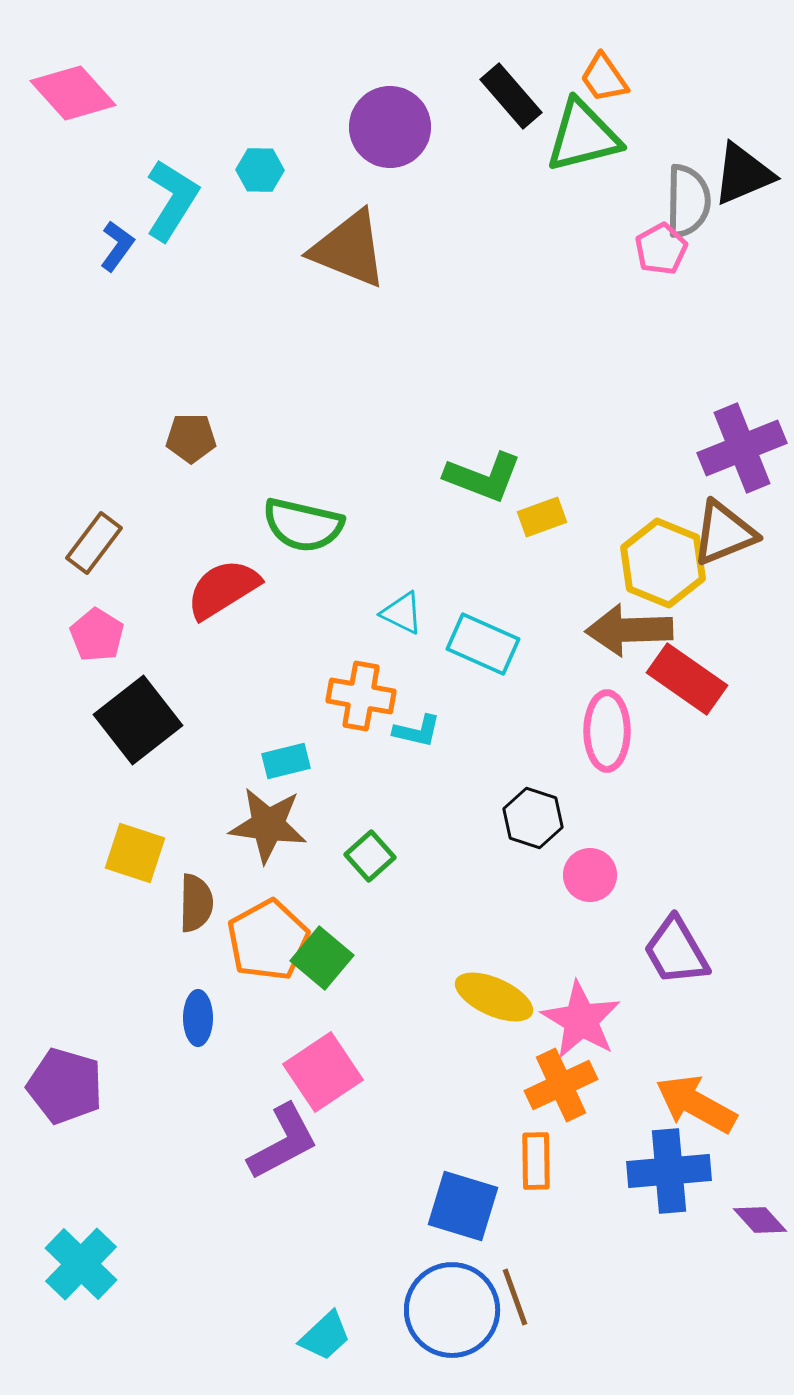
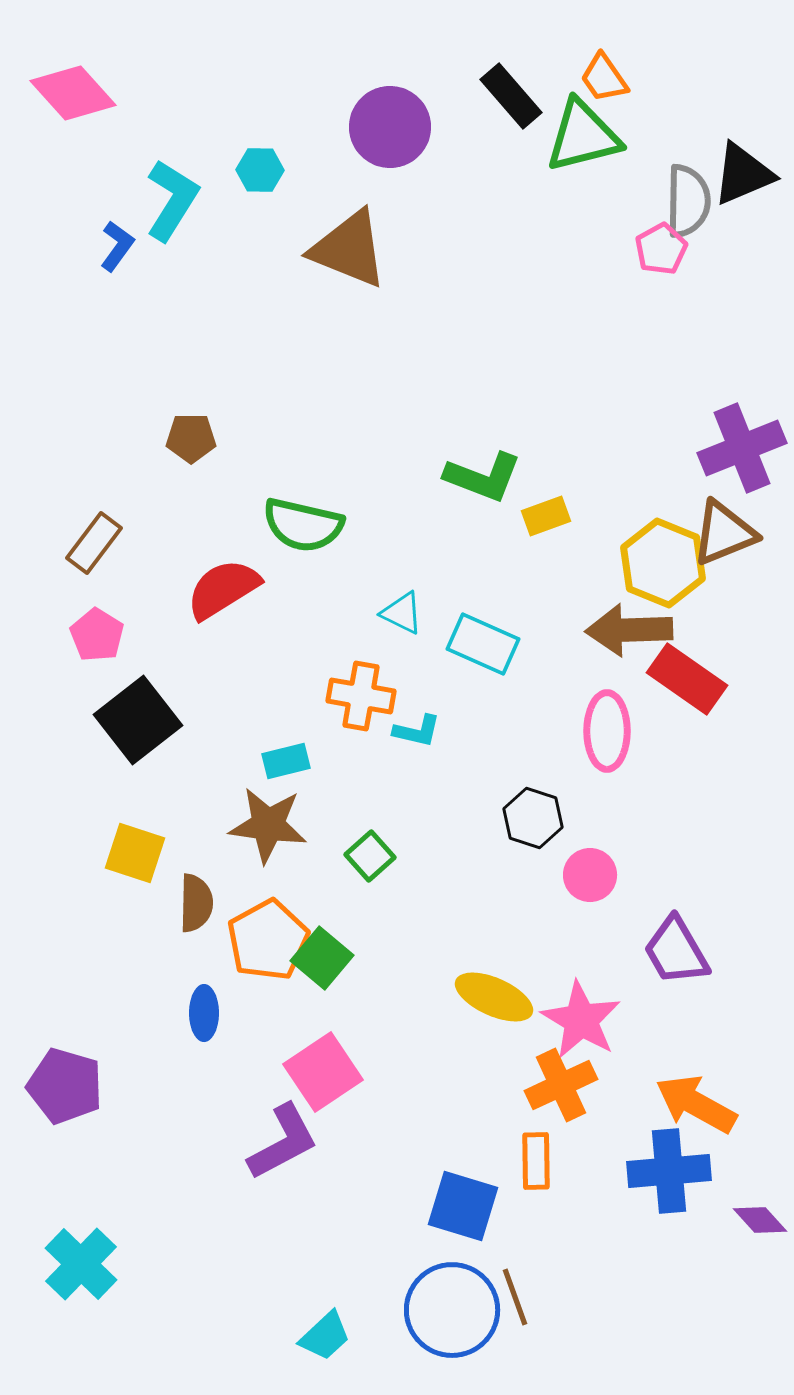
yellow rectangle at (542, 517): moved 4 px right, 1 px up
blue ellipse at (198, 1018): moved 6 px right, 5 px up
